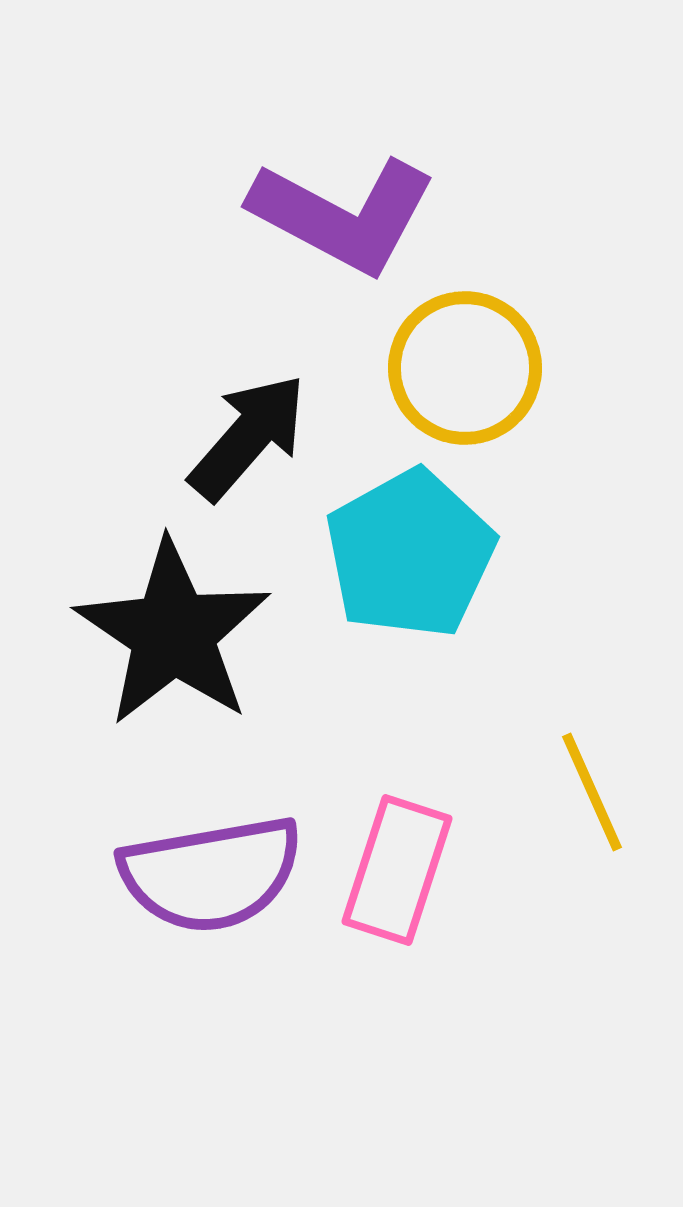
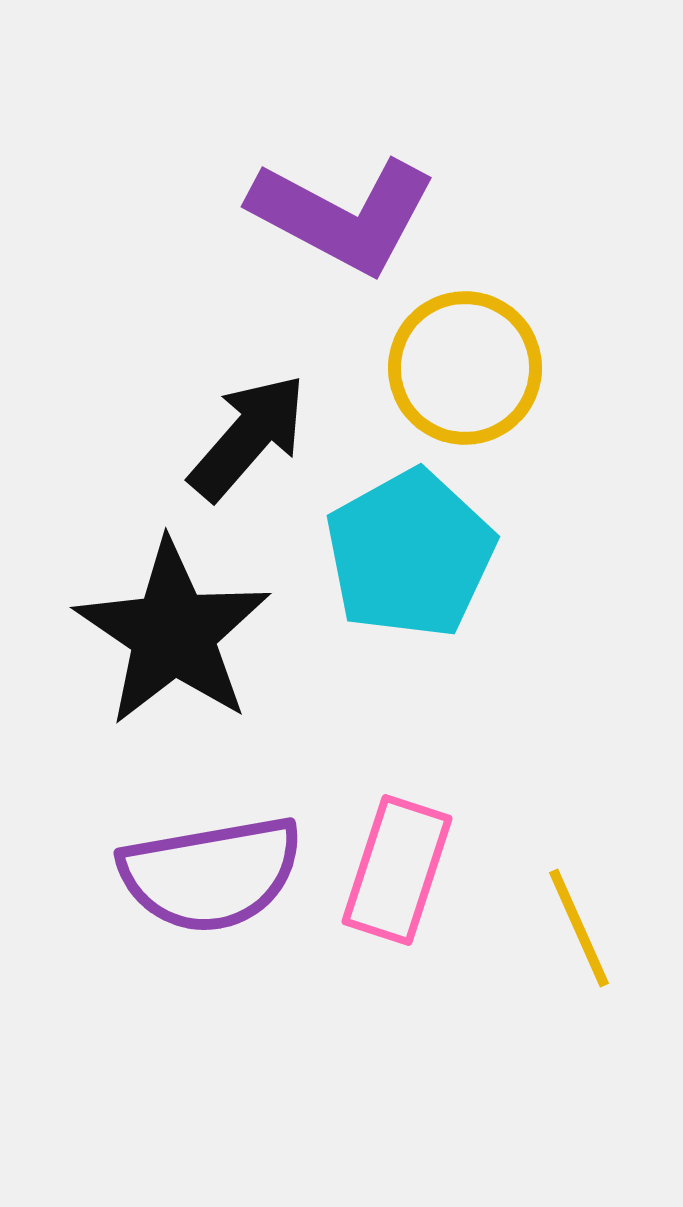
yellow line: moved 13 px left, 136 px down
